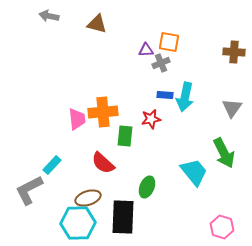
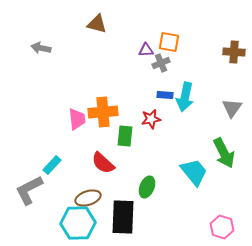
gray arrow: moved 8 px left, 32 px down
